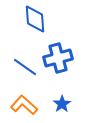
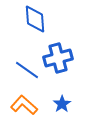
blue line: moved 2 px right, 3 px down
